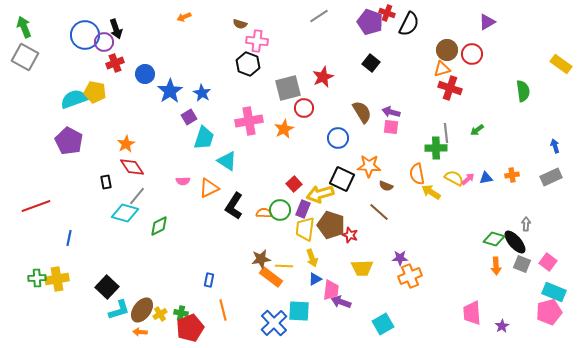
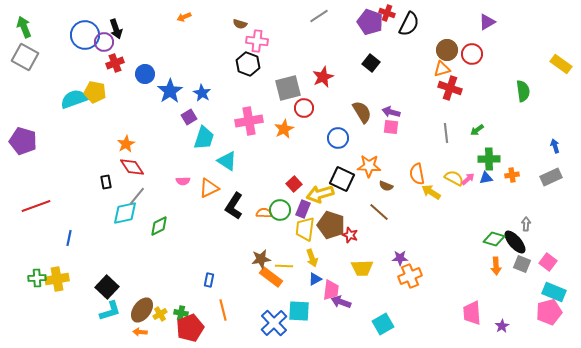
purple pentagon at (69, 141): moved 46 px left; rotated 12 degrees counterclockwise
green cross at (436, 148): moved 53 px right, 11 px down
cyan diamond at (125, 213): rotated 28 degrees counterclockwise
cyan L-shape at (119, 310): moved 9 px left, 1 px down
